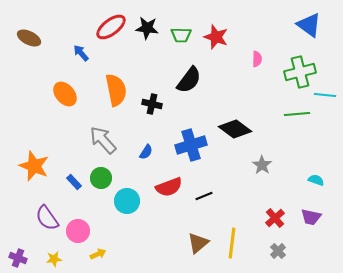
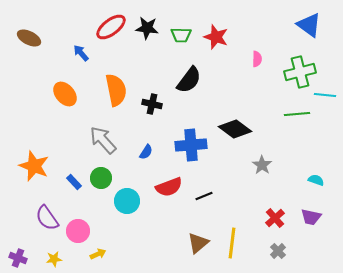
blue cross: rotated 12 degrees clockwise
